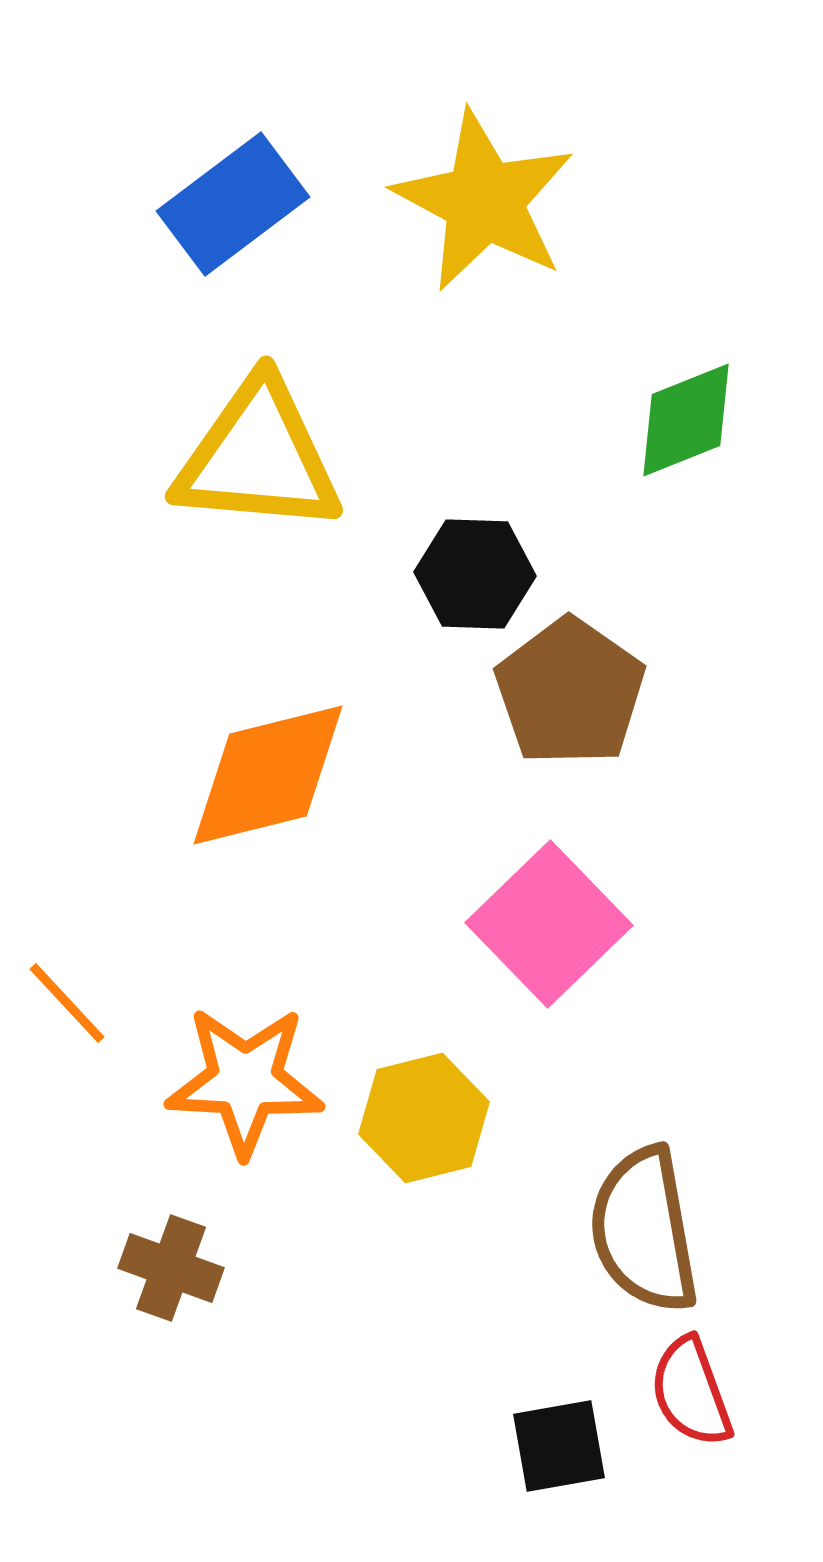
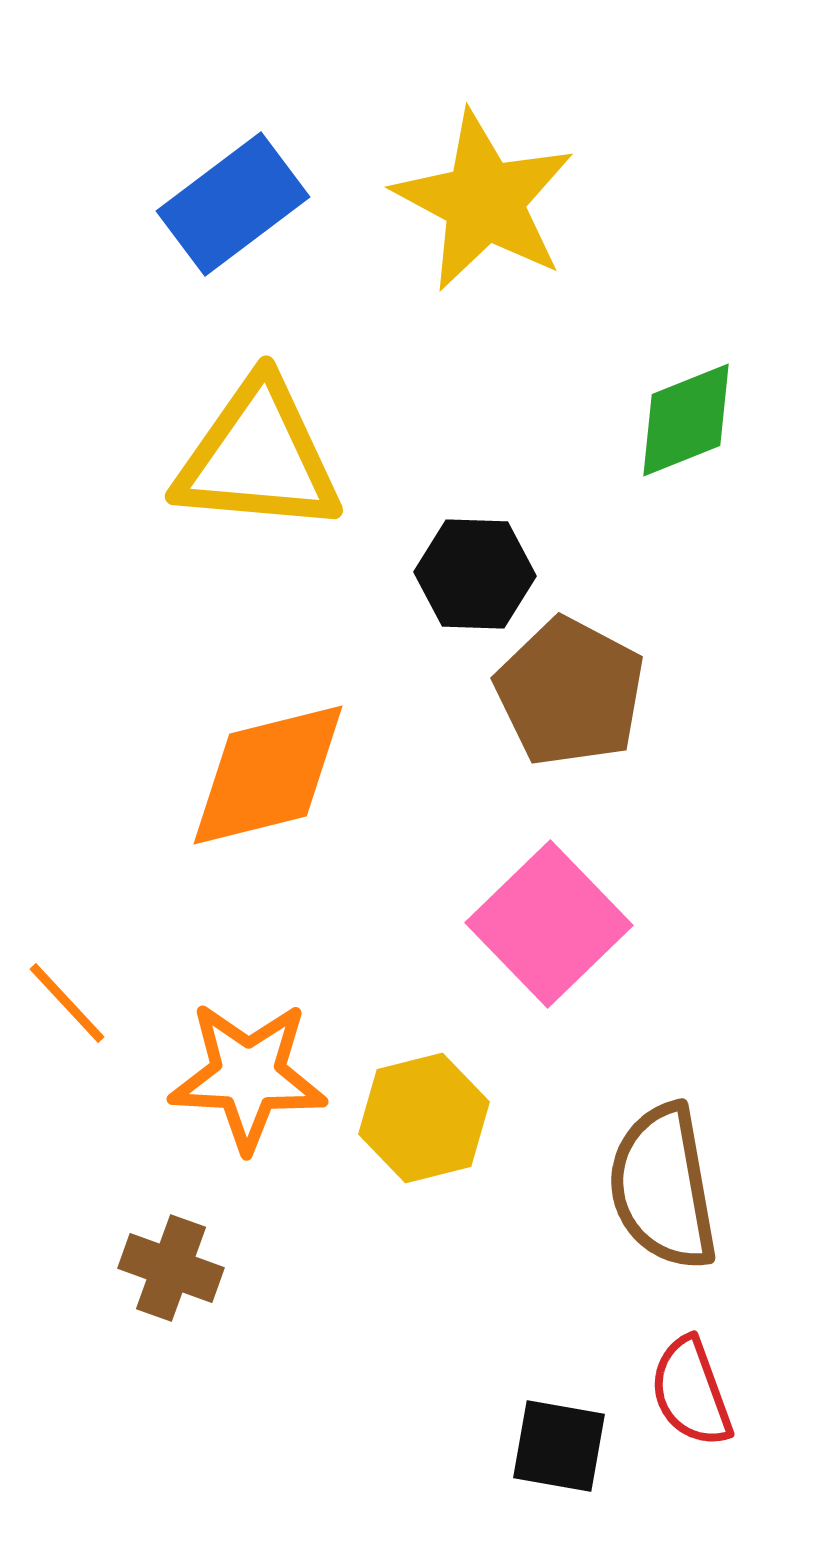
brown pentagon: rotated 7 degrees counterclockwise
orange star: moved 3 px right, 5 px up
brown semicircle: moved 19 px right, 43 px up
black square: rotated 20 degrees clockwise
